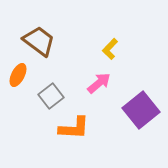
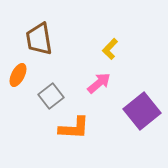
brown trapezoid: moved 2 px up; rotated 136 degrees counterclockwise
purple square: moved 1 px right, 1 px down
